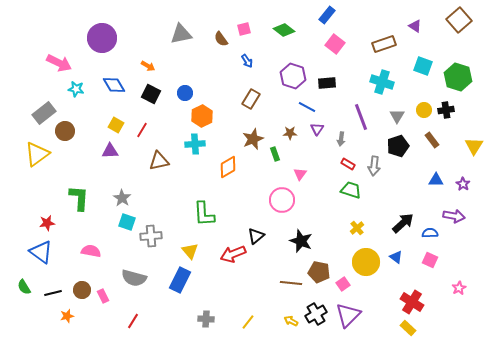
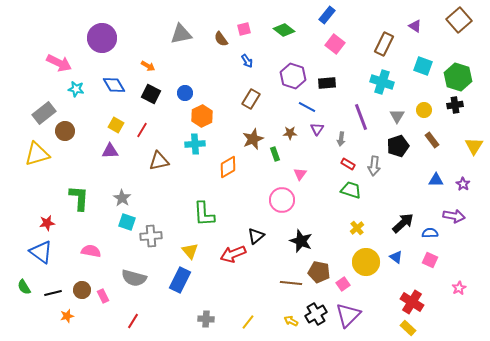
brown rectangle at (384, 44): rotated 45 degrees counterclockwise
black cross at (446, 110): moved 9 px right, 5 px up
yellow triangle at (37, 154): rotated 20 degrees clockwise
